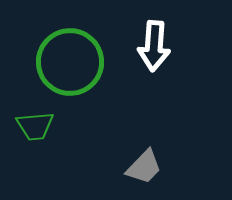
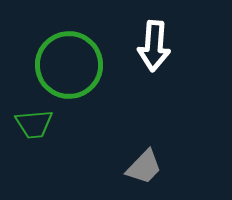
green circle: moved 1 px left, 3 px down
green trapezoid: moved 1 px left, 2 px up
